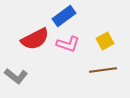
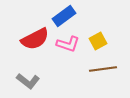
yellow square: moved 7 px left
brown line: moved 1 px up
gray L-shape: moved 12 px right, 5 px down
